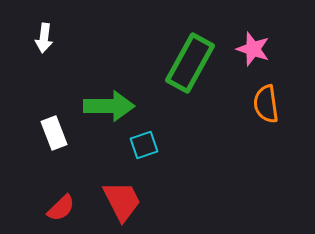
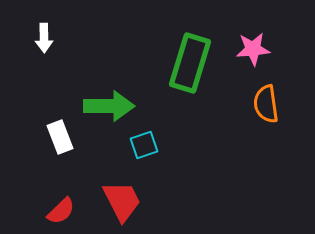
white arrow: rotated 8 degrees counterclockwise
pink star: rotated 24 degrees counterclockwise
green rectangle: rotated 12 degrees counterclockwise
white rectangle: moved 6 px right, 4 px down
red semicircle: moved 3 px down
